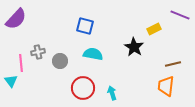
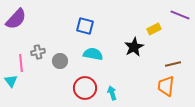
black star: rotated 12 degrees clockwise
red circle: moved 2 px right
